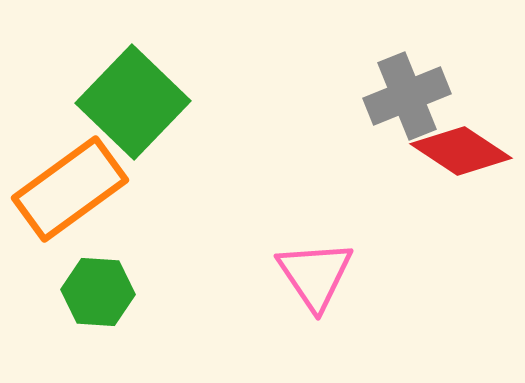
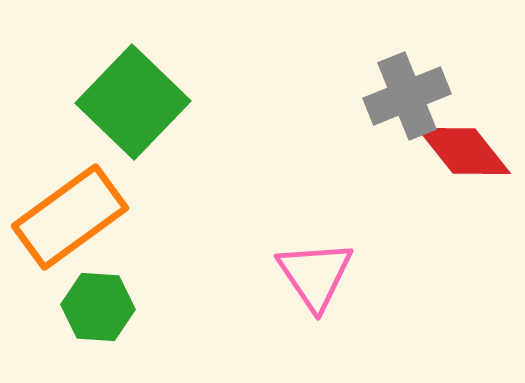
red diamond: moved 3 px right; rotated 18 degrees clockwise
orange rectangle: moved 28 px down
green hexagon: moved 15 px down
